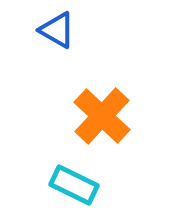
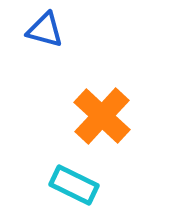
blue triangle: moved 12 px left; rotated 15 degrees counterclockwise
